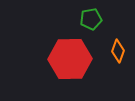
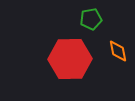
orange diamond: rotated 30 degrees counterclockwise
